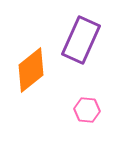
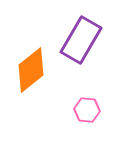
purple rectangle: rotated 6 degrees clockwise
